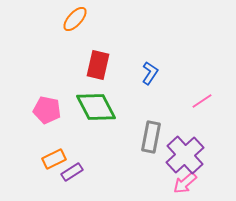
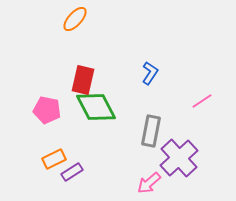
red rectangle: moved 15 px left, 15 px down
gray rectangle: moved 6 px up
purple cross: moved 6 px left, 3 px down
pink arrow: moved 36 px left
